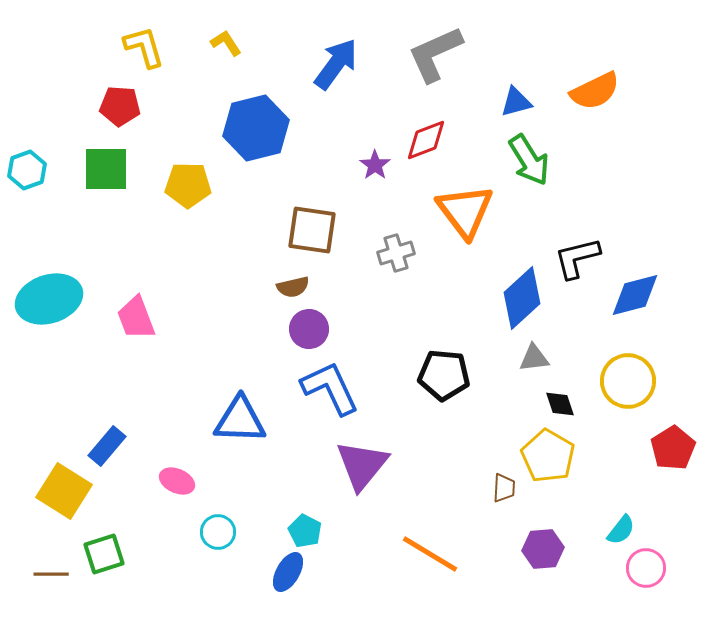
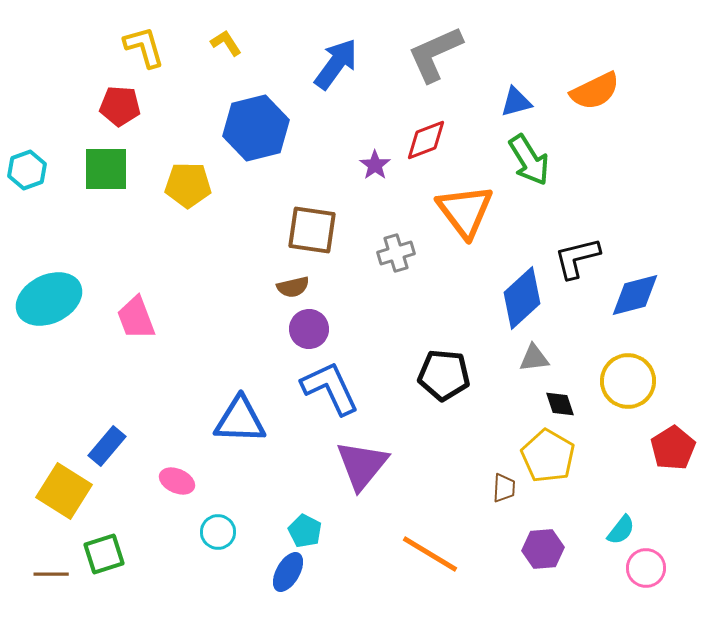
cyan ellipse at (49, 299): rotated 8 degrees counterclockwise
